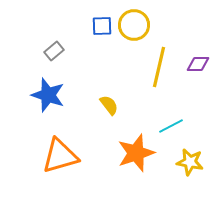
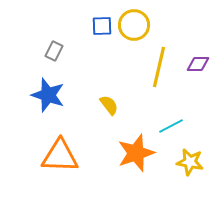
gray rectangle: rotated 24 degrees counterclockwise
orange triangle: rotated 18 degrees clockwise
